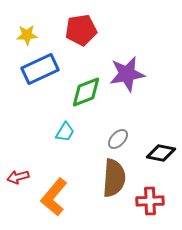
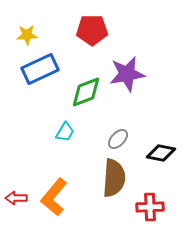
red pentagon: moved 11 px right; rotated 8 degrees clockwise
red arrow: moved 2 px left, 21 px down; rotated 15 degrees clockwise
red cross: moved 6 px down
